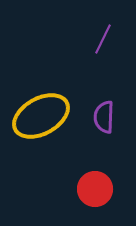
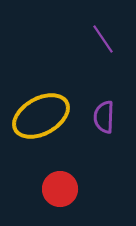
purple line: rotated 60 degrees counterclockwise
red circle: moved 35 px left
